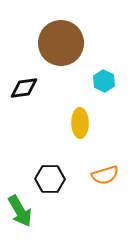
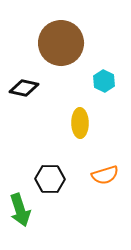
black diamond: rotated 20 degrees clockwise
green arrow: moved 1 px up; rotated 12 degrees clockwise
